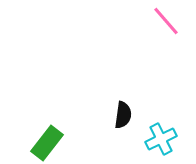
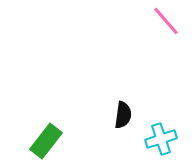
cyan cross: rotated 8 degrees clockwise
green rectangle: moved 1 px left, 2 px up
